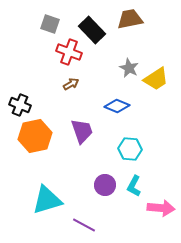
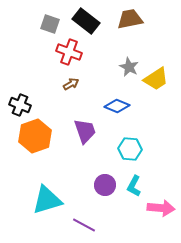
black rectangle: moved 6 px left, 9 px up; rotated 8 degrees counterclockwise
gray star: moved 1 px up
purple trapezoid: moved 3 px right
orange hexagon: rotated 8 degrees counterclockwise
